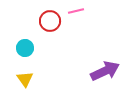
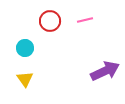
pink line: moved 9 px right, 9 px down
